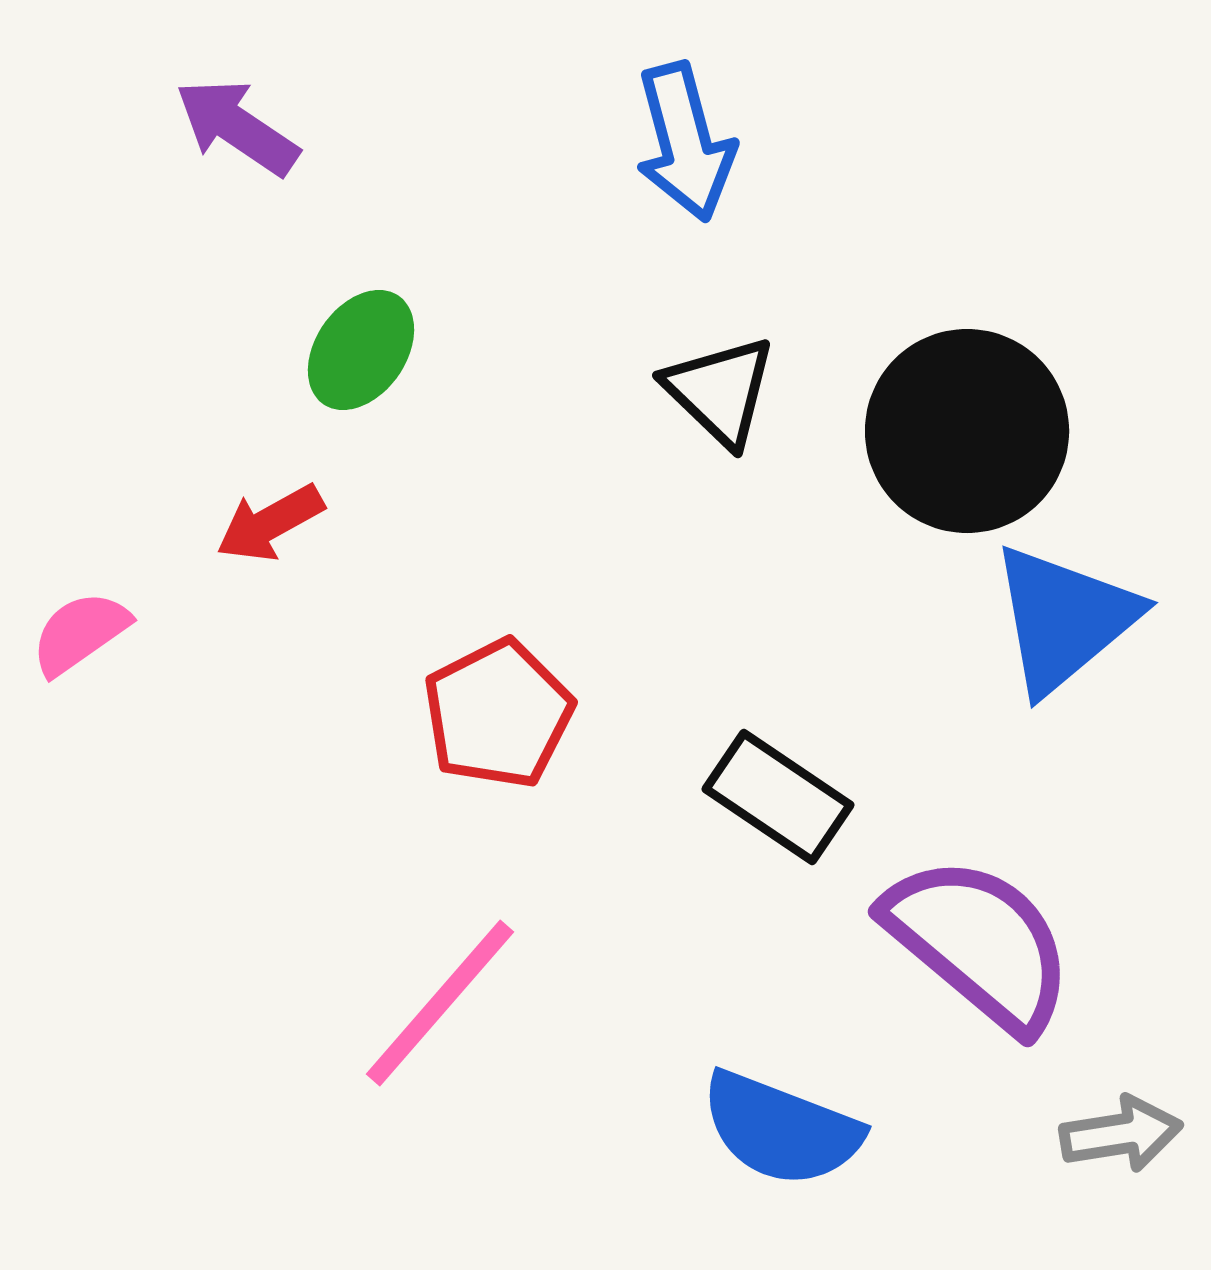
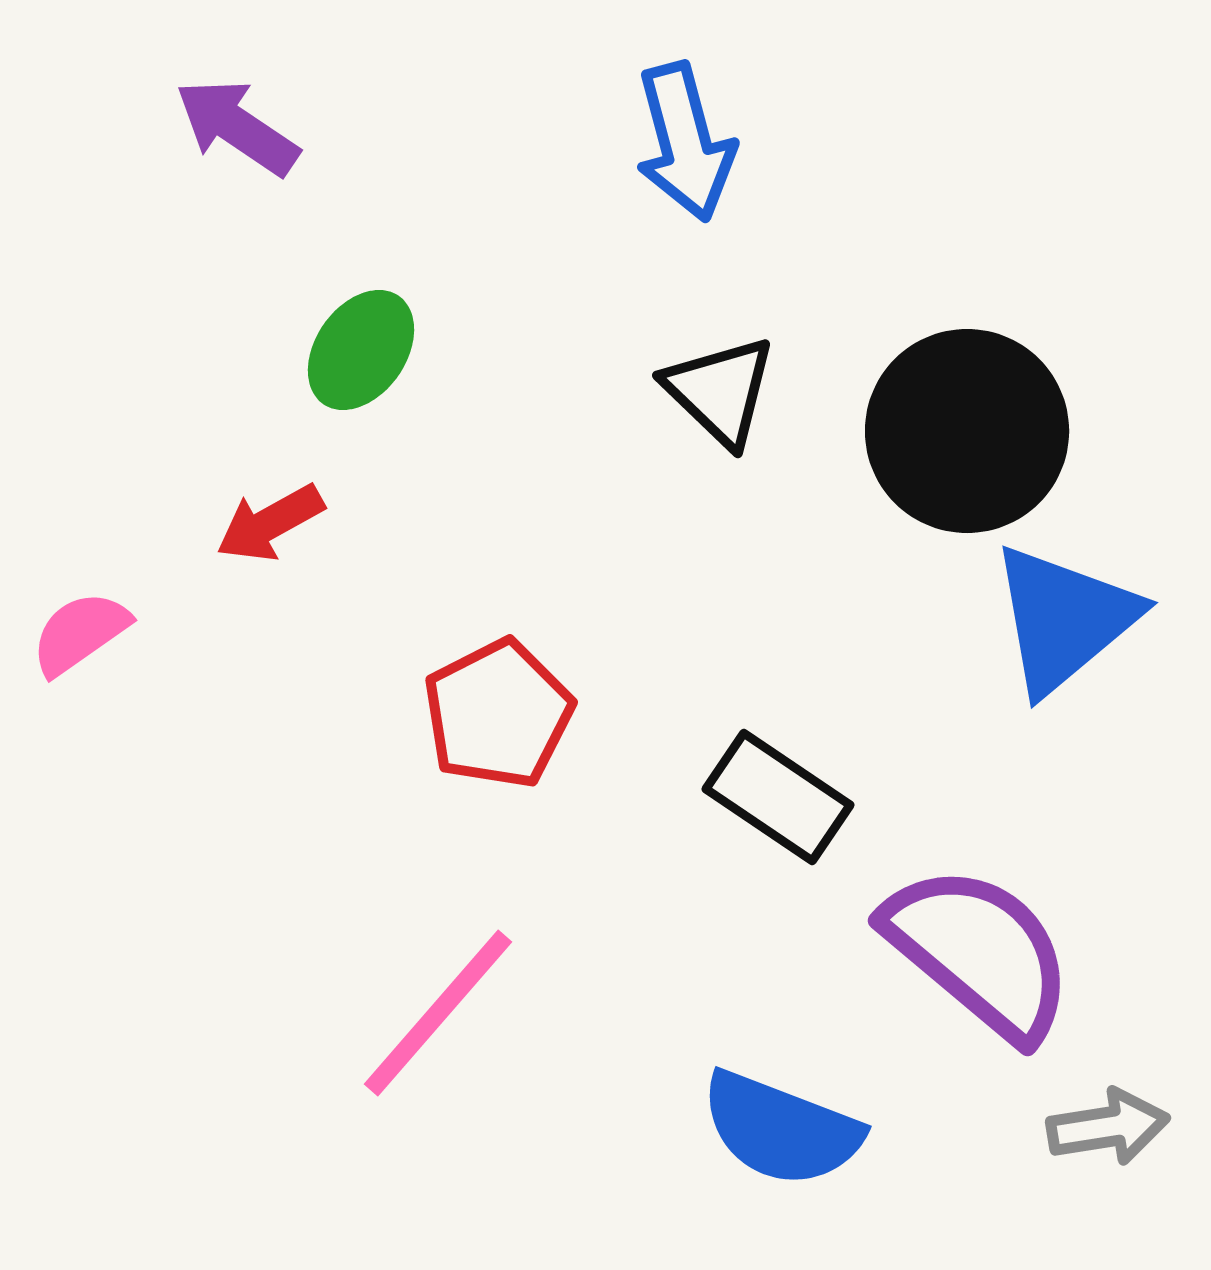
purple semicircle: moved 9 px down
pink line: moved 2 px left, 10 px down
gray arrow: moved 13 px left, 7 px up
